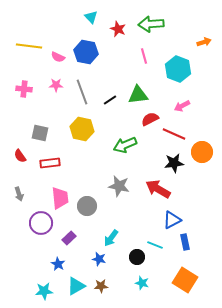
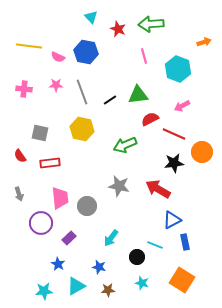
blue star at (99, 259): moved 8 px down
orange square at (185, 280): moved 3 px left
brown star at (101, 286): moved 7 px right, 4 px down
